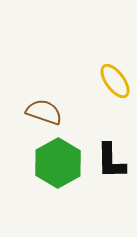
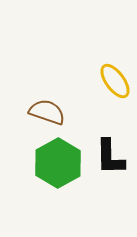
brown semicircle: moved 3 px right
black L-shape: moved 1 px left, 4 px up
